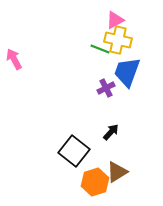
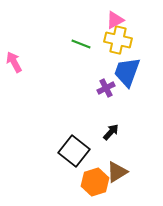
green line: moved 19 px left, 5 px up
pink arrow: moved 3 px down
